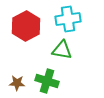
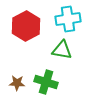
green cross: moved 1 px left, 1 px down
